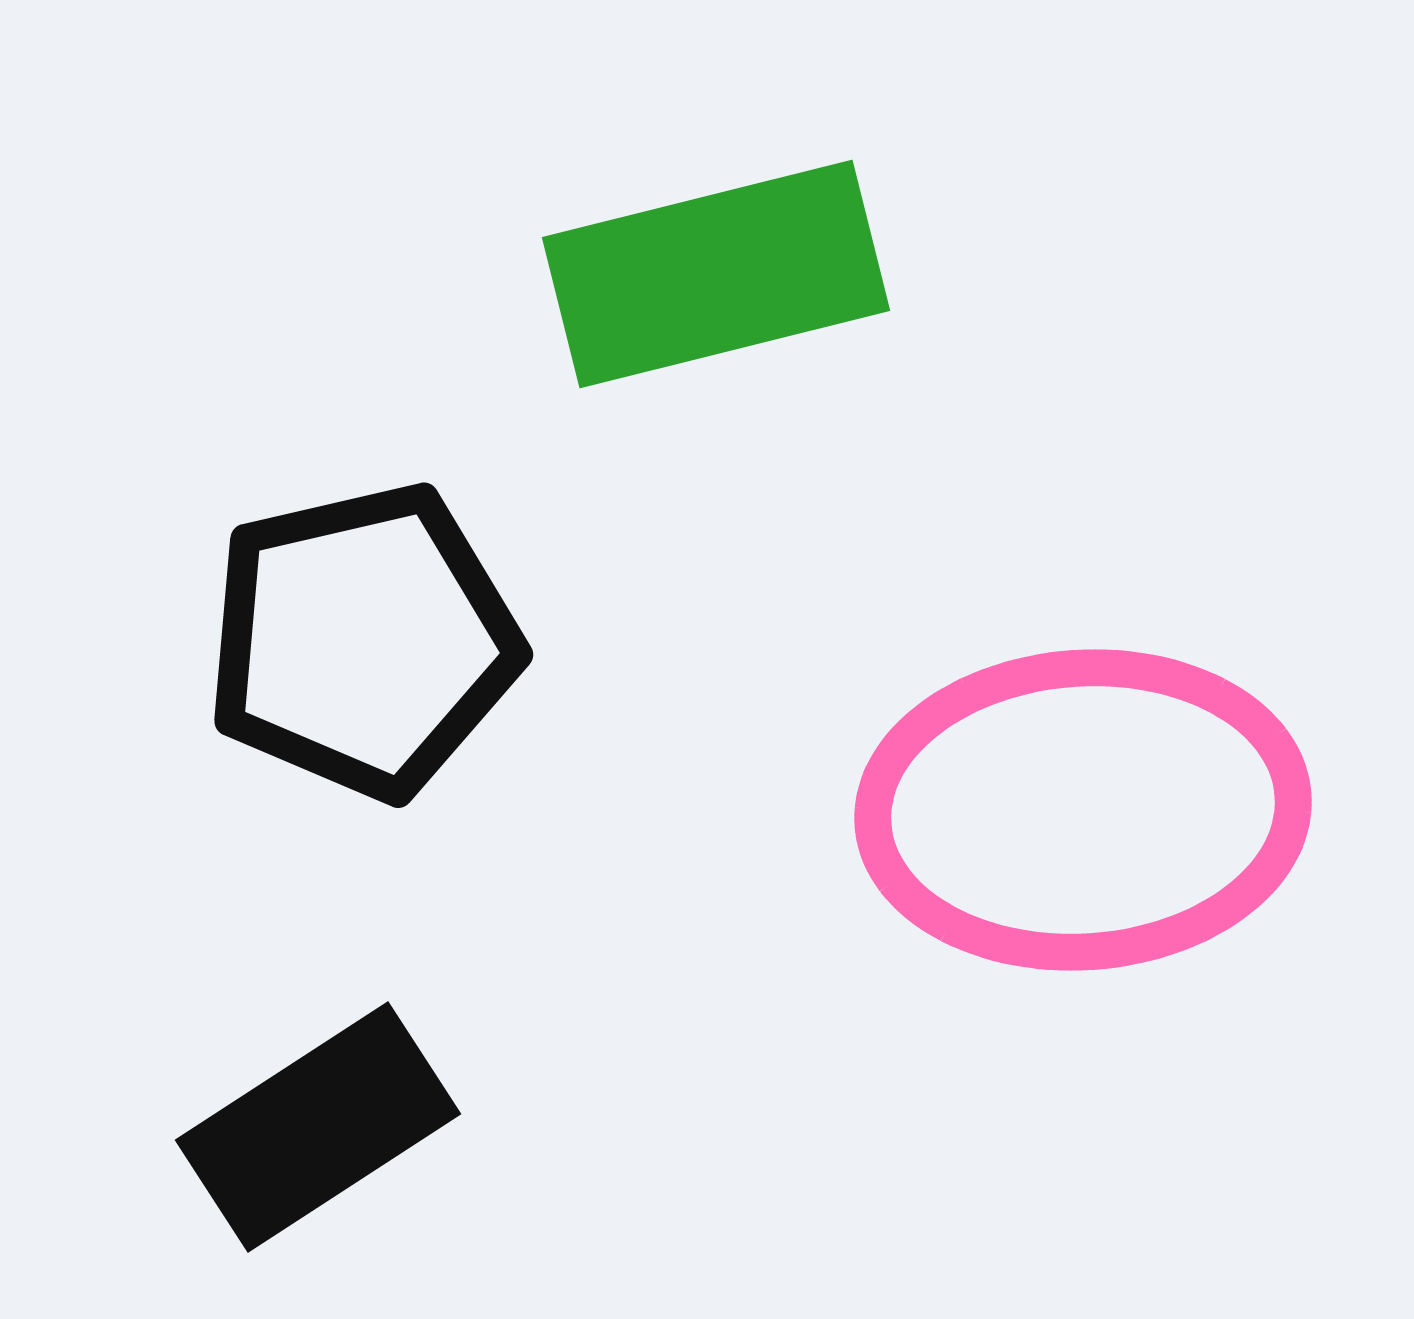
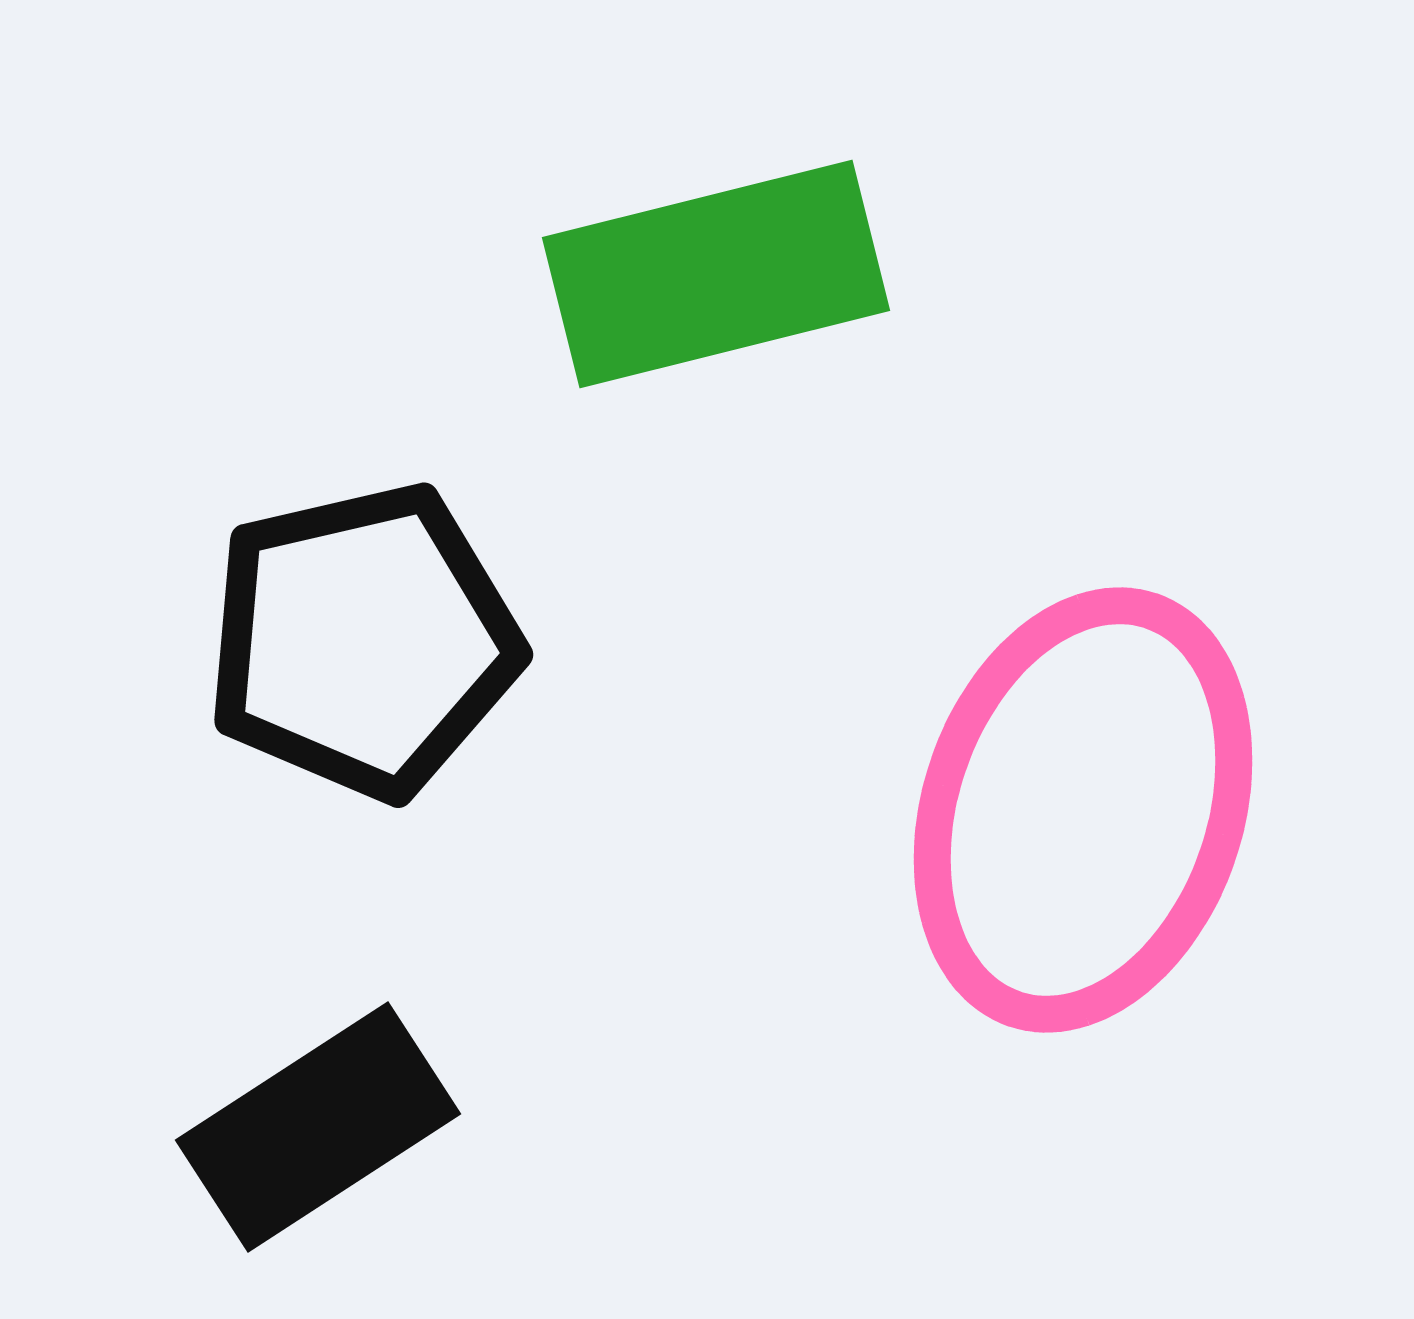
pink ellipse: rotated 67 degrees counterclockwise
